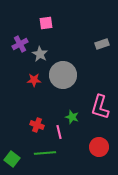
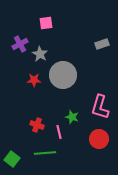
red circle: moved 8 px up
